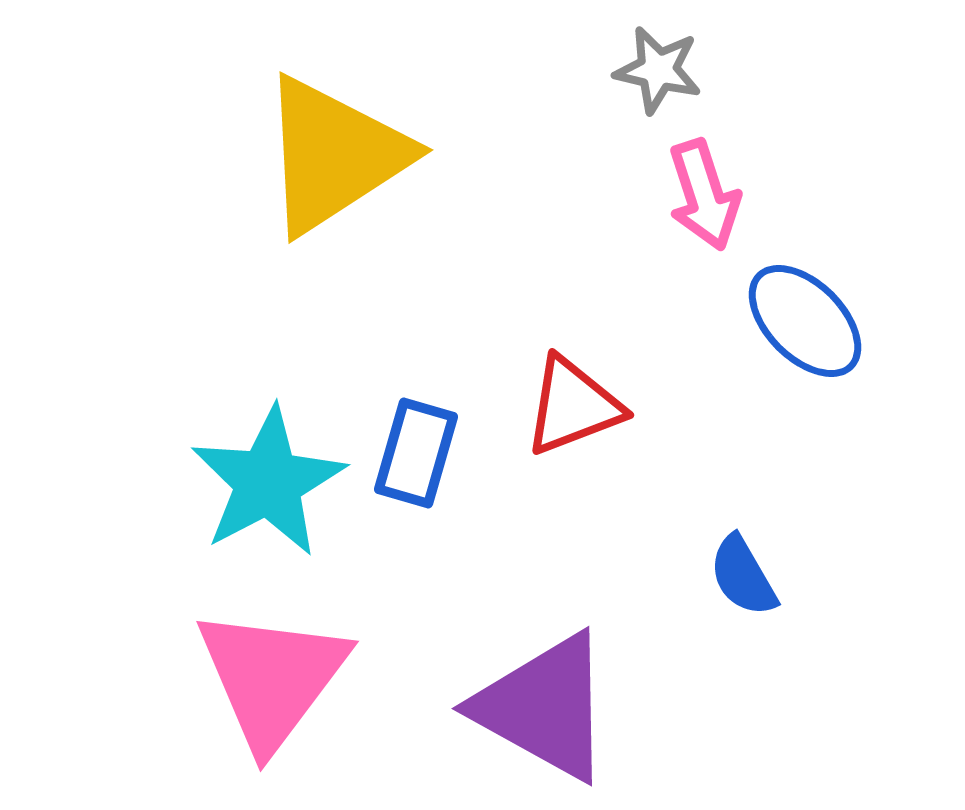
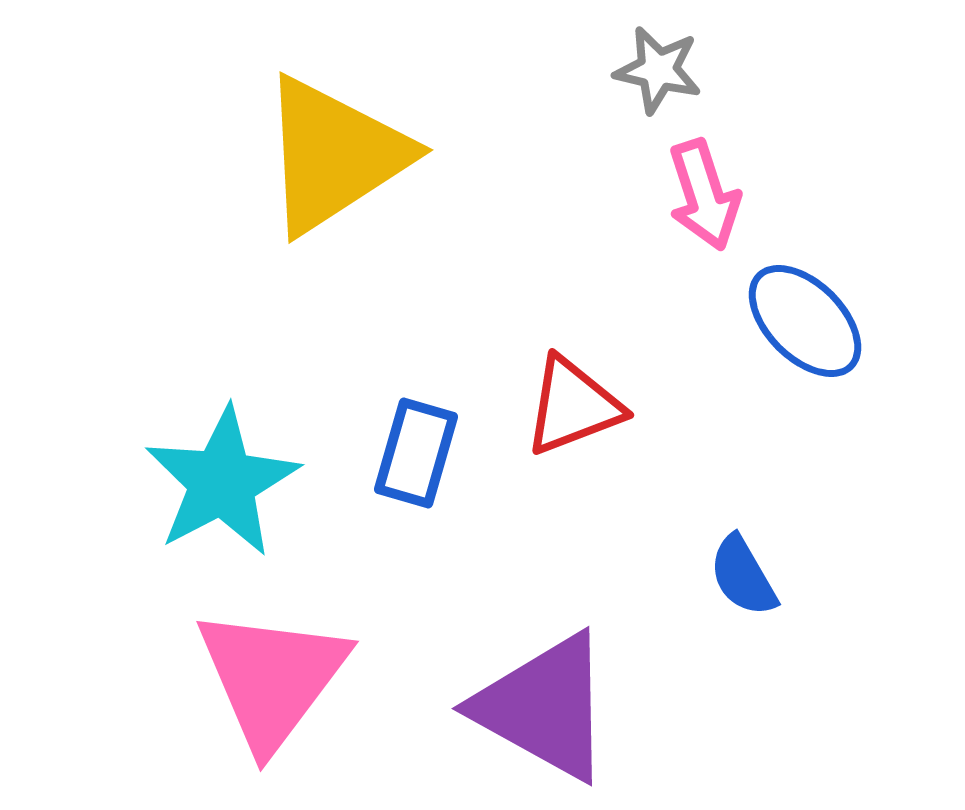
cyan star: moved 46 px left
